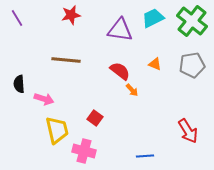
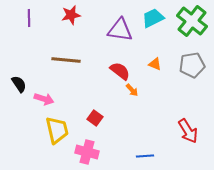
purple line: moved 12 px right; rotated 30 degrees clockwise
black semicircle: rotated 150 degrees clockwise
pink cross: moved 3 px right, 1 px down
